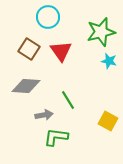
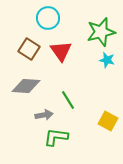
cyan circle: moved 1 px down
cyan star: moved 2 px left, 1 px up
